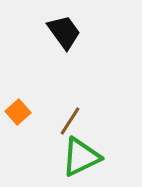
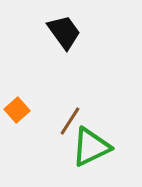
orange square: moved 1 px left, 2 px up
green triangle: moved 10 px right, 10 px up
